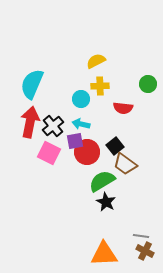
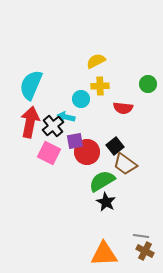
cyan semicircle: moved 1 px left, 1 px down
cyan arrow: moved 15 px left, 7 px up
